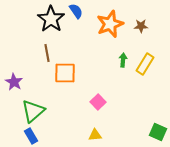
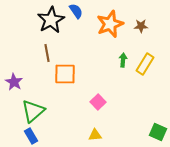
black star: moved 1 px down; rotated 8 degrees clockwise
orange square: moved 1 px down
